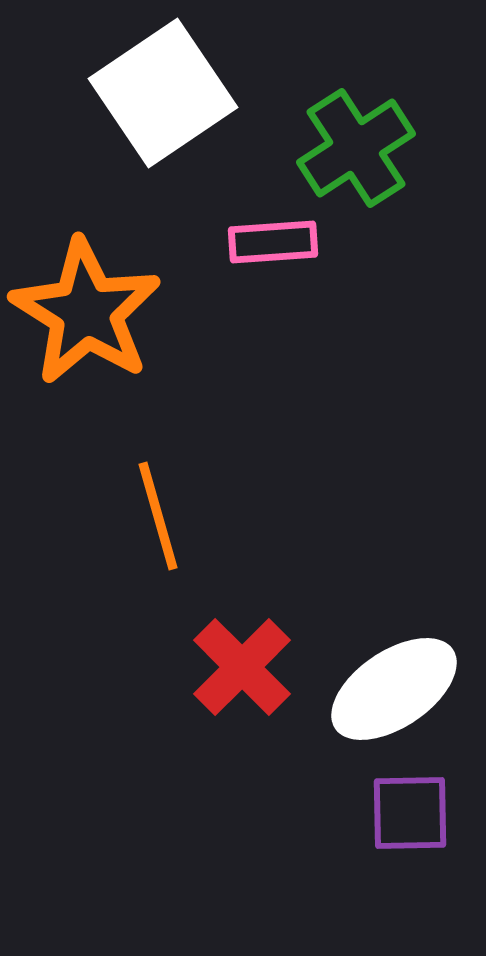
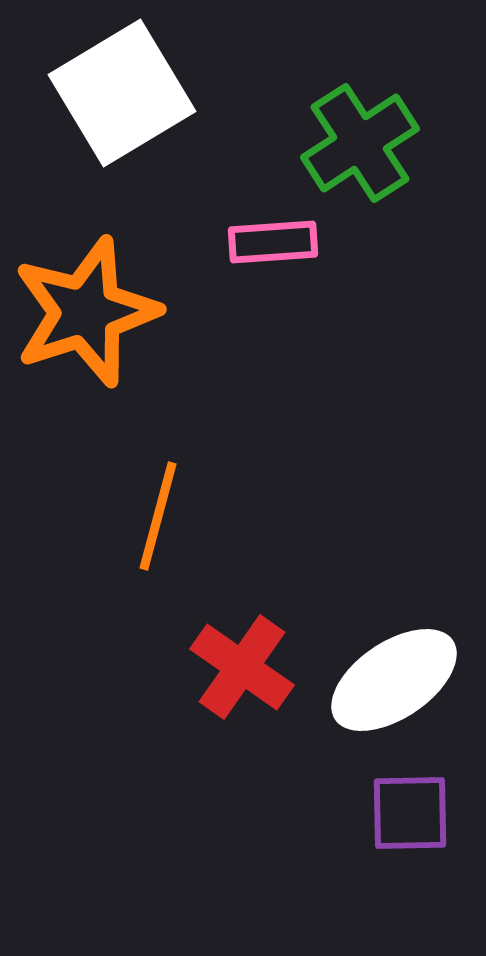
white square: moved 41 px left; rotated 3 degrees clockwise
green cross: moved 4 px right, 5 px up
orange star: rotated 22 degrees clockwise
orange line: rotated 31 degrees clockwise
red cross: rotated 10 degrees counterclockwise
white ellipse: moved 9 px up
